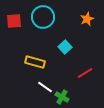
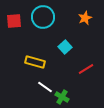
orange star: moved 2 px left, 1 px up
red line: moved 1 px right, 4 px up
